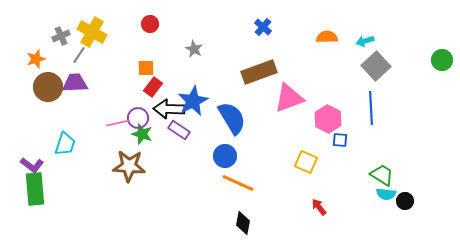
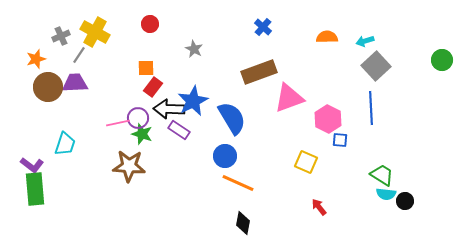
yellow cross: moved 3 px right
